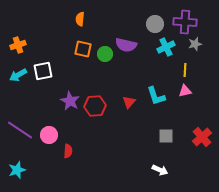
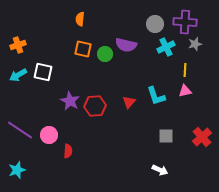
white square: moved 1 px down; rotated 24 degrees clockwise
